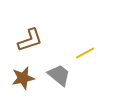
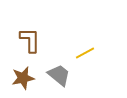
brown L-shape: rotated 72 degrees counterclockwise
